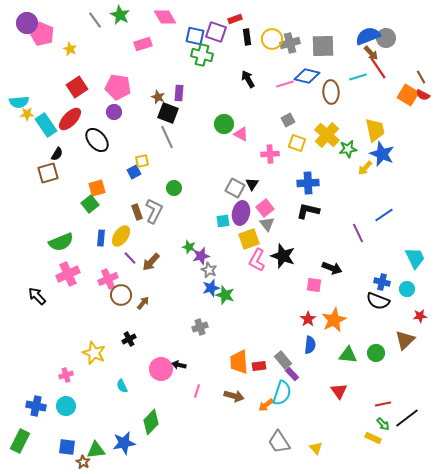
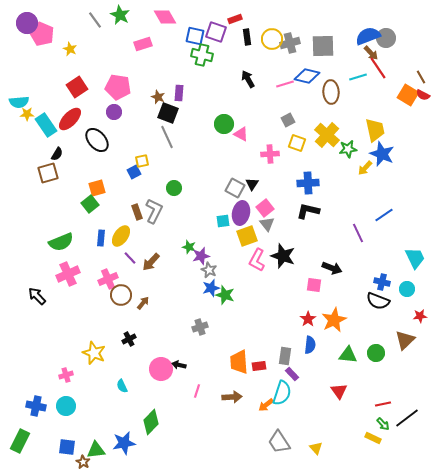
yellow square at (249, 239): moved 2 px left, 3 px up
gray rectangle at (283, 360): moved 2 px right, 4 px up; rotated 48 degrees clockwise
brown arrow at (234, 396): moved 2 px left, 1 px down; rotated 18 degrees counterclockwise
